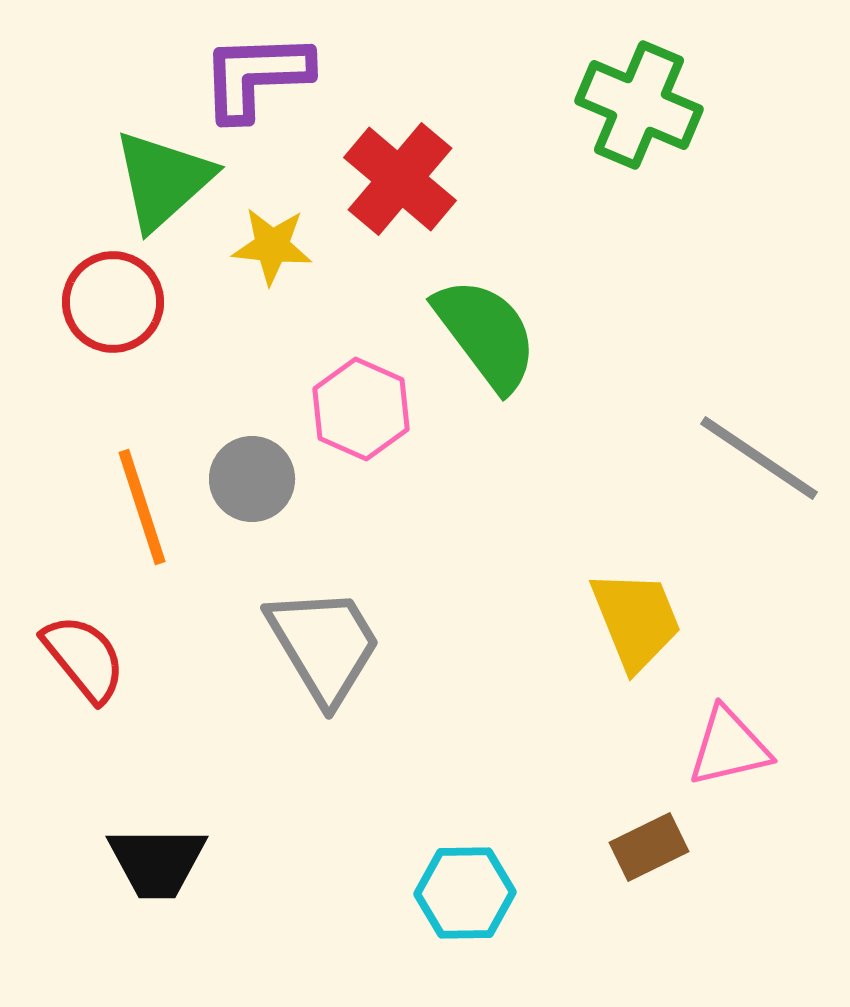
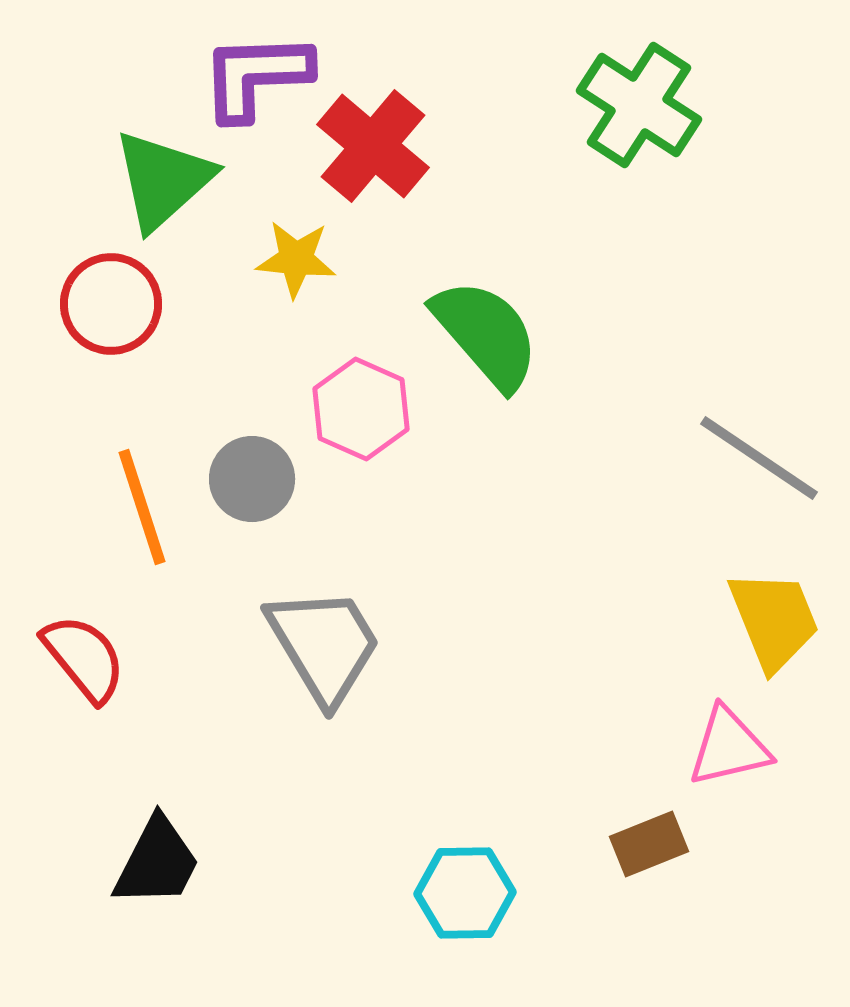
green cross: rotated 10 degrees clockwise
red cross: moved 27 px left, 33 px up
yellow star: moved 24 px right, 13 px down
red circle: moved 2 px left, 2 px down
green semicircle: rotated 4 degrees counterclockwise
yellow trapezoid: moved 138 px right
brown rectangle: moved 3 px up; rotated 4 degrees clockwise
black trapezoid: rotated 63 degrees counterclockwise
